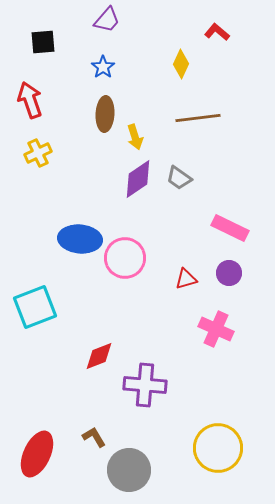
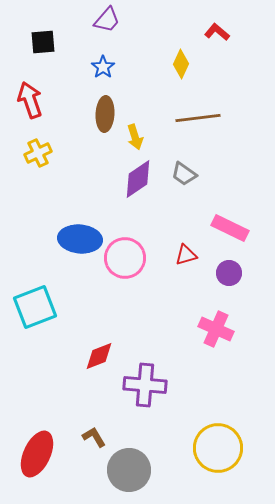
gray trapezoid: moved 5 px right, 4 px up
red triangle: moved 24 px up
